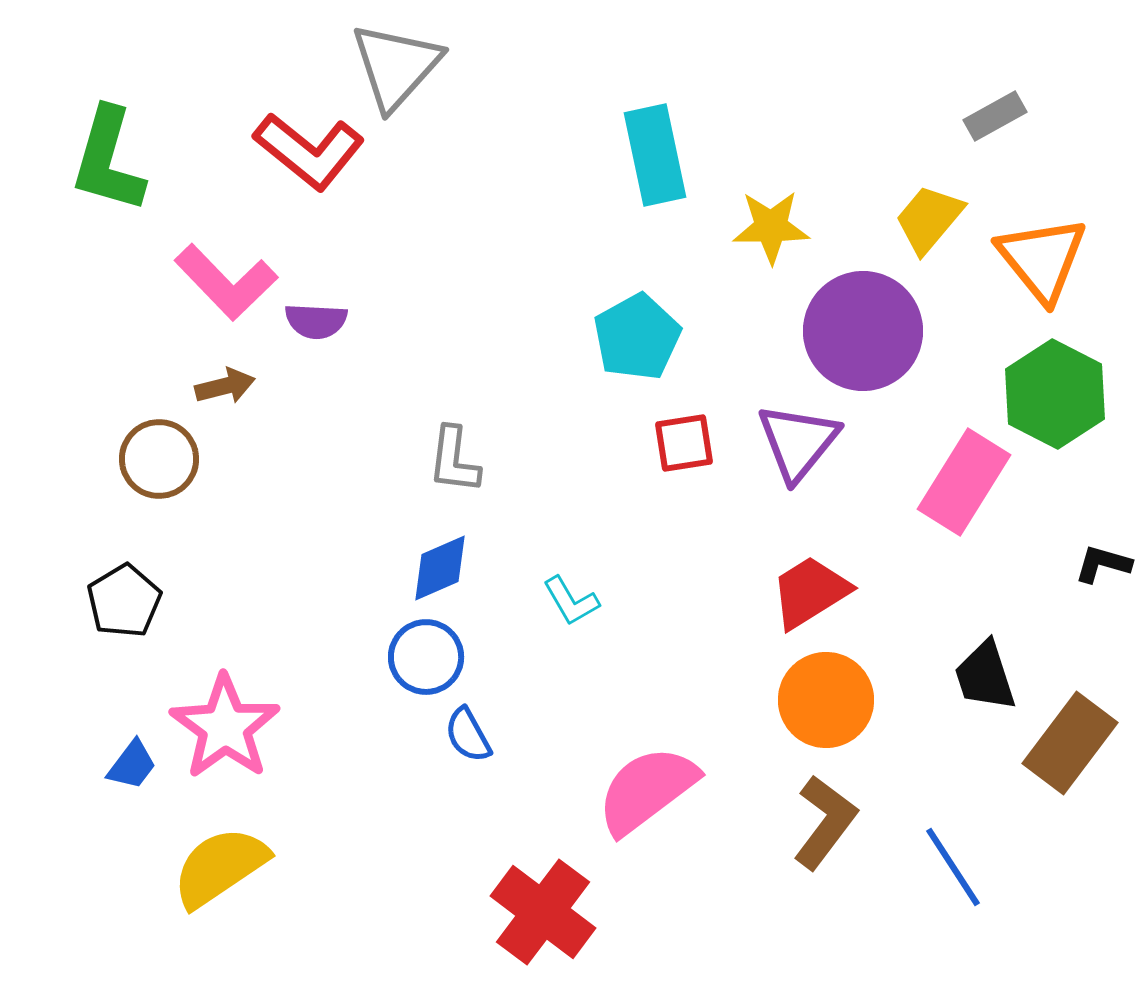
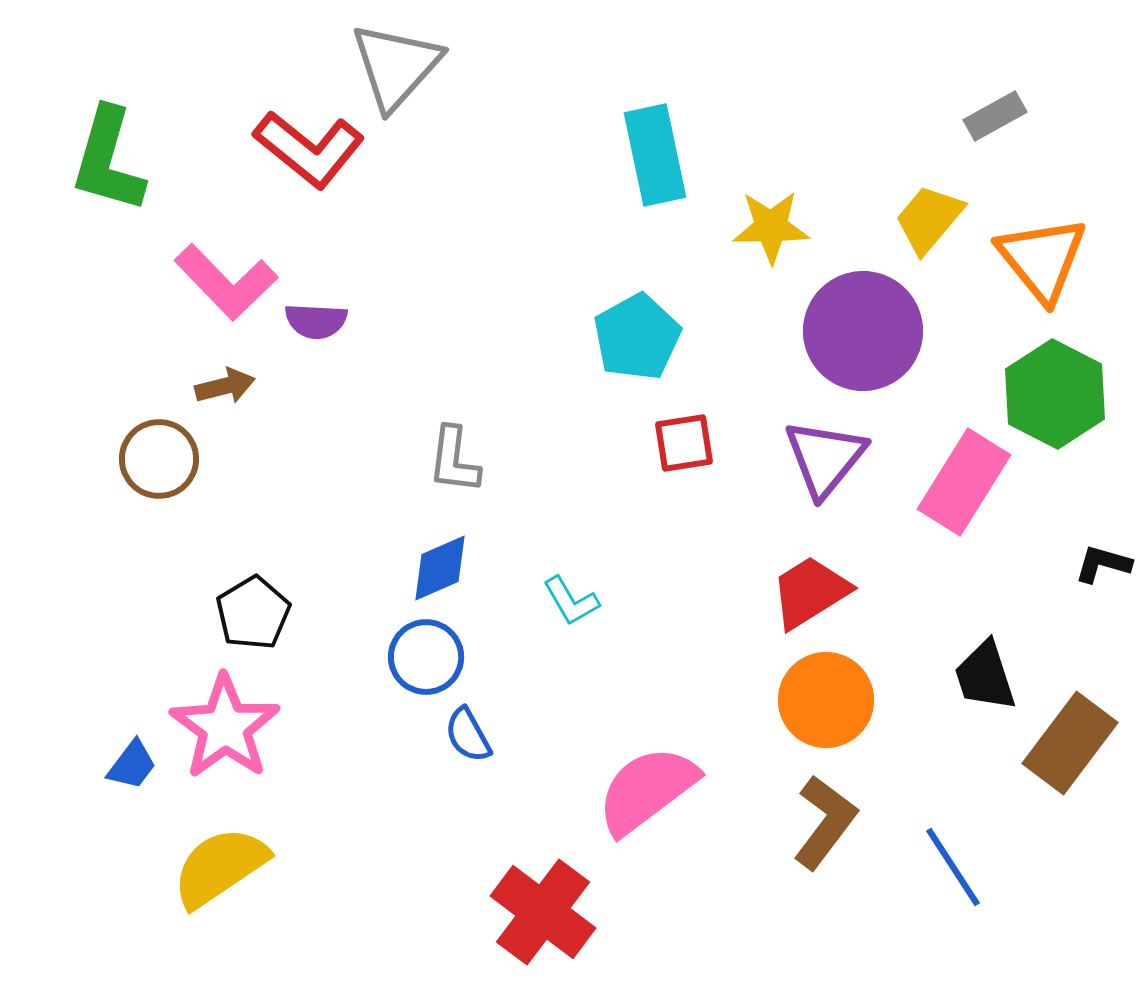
red L-shape: moved 2 px up
purple triangle: moved 27 px right, 16 px down
black pentagon: moved 129 px right, 12 px down
